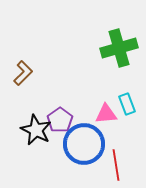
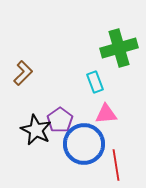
cyan rectangle: moved 32 px left, 22 px up
